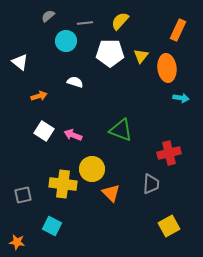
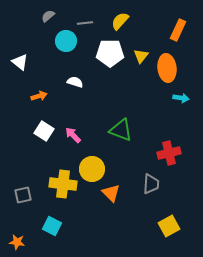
pink arrow: rotated 24 degrees clockwise
